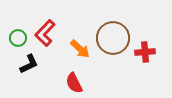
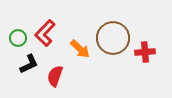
red semicircle: moved 19 px left, 7 px up; rotated 45 degrees clockwise
